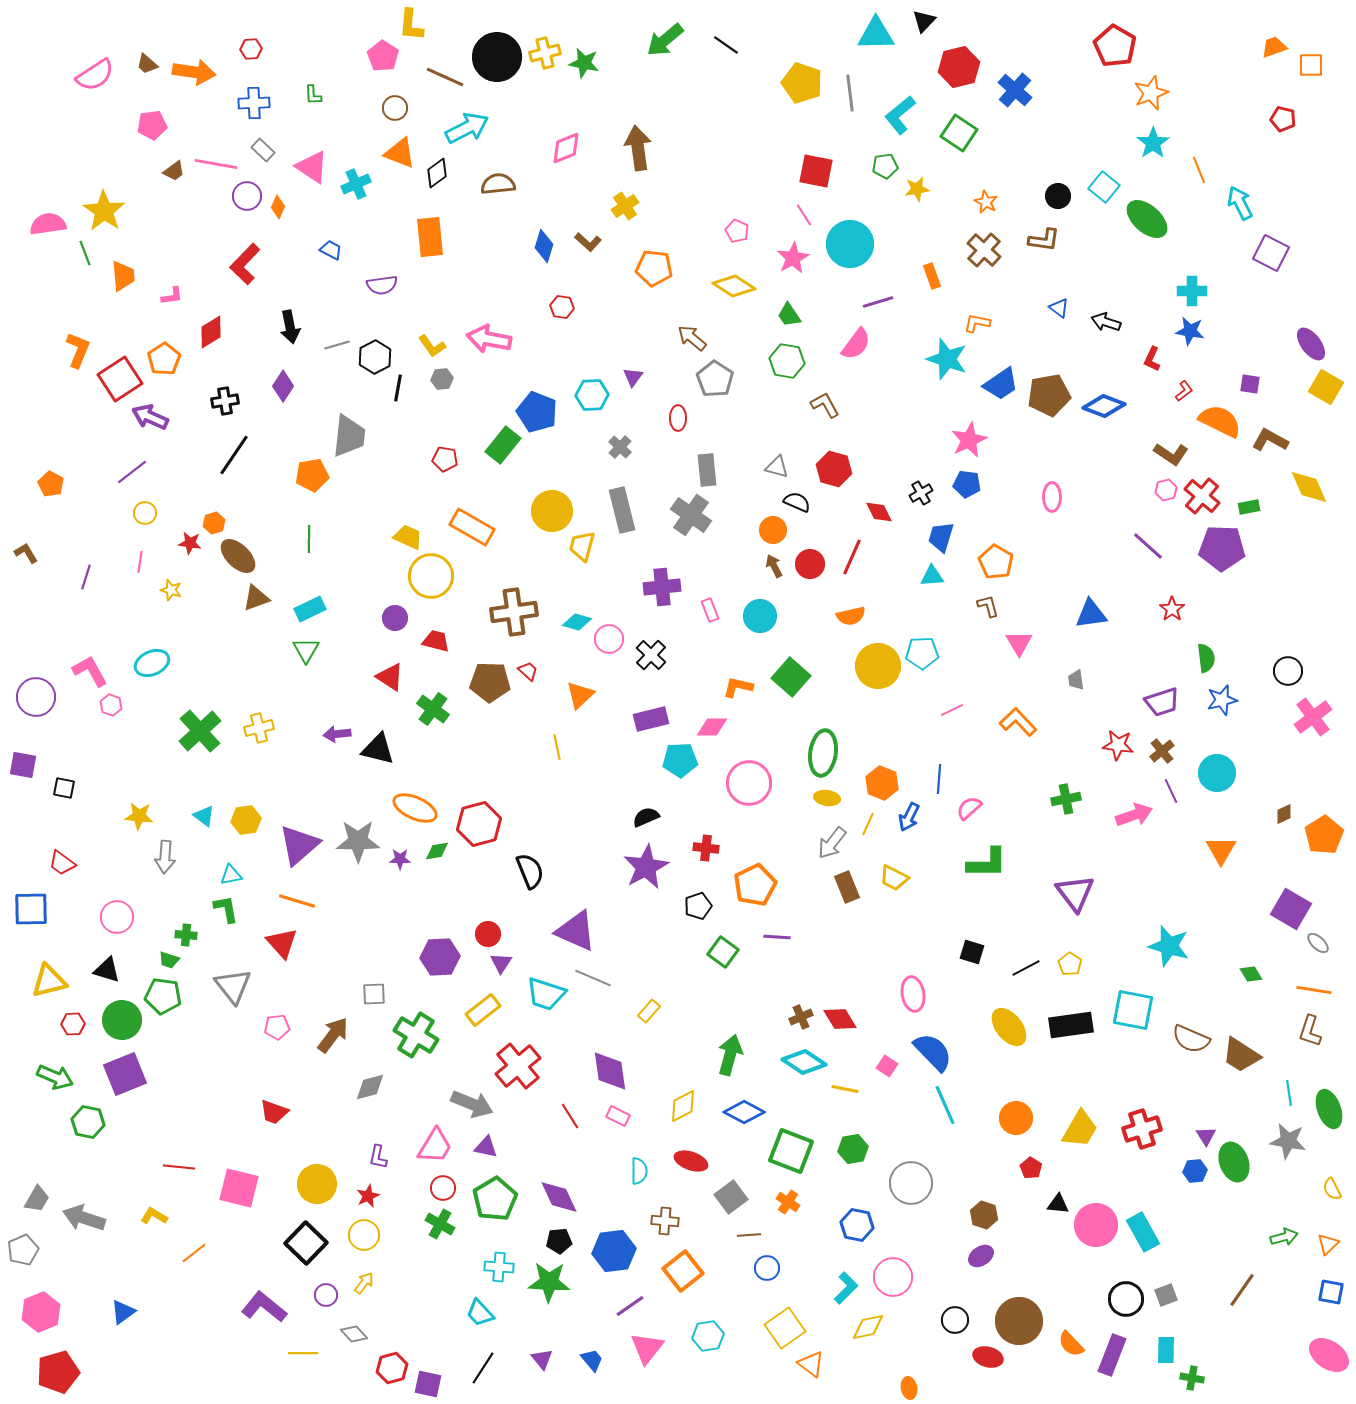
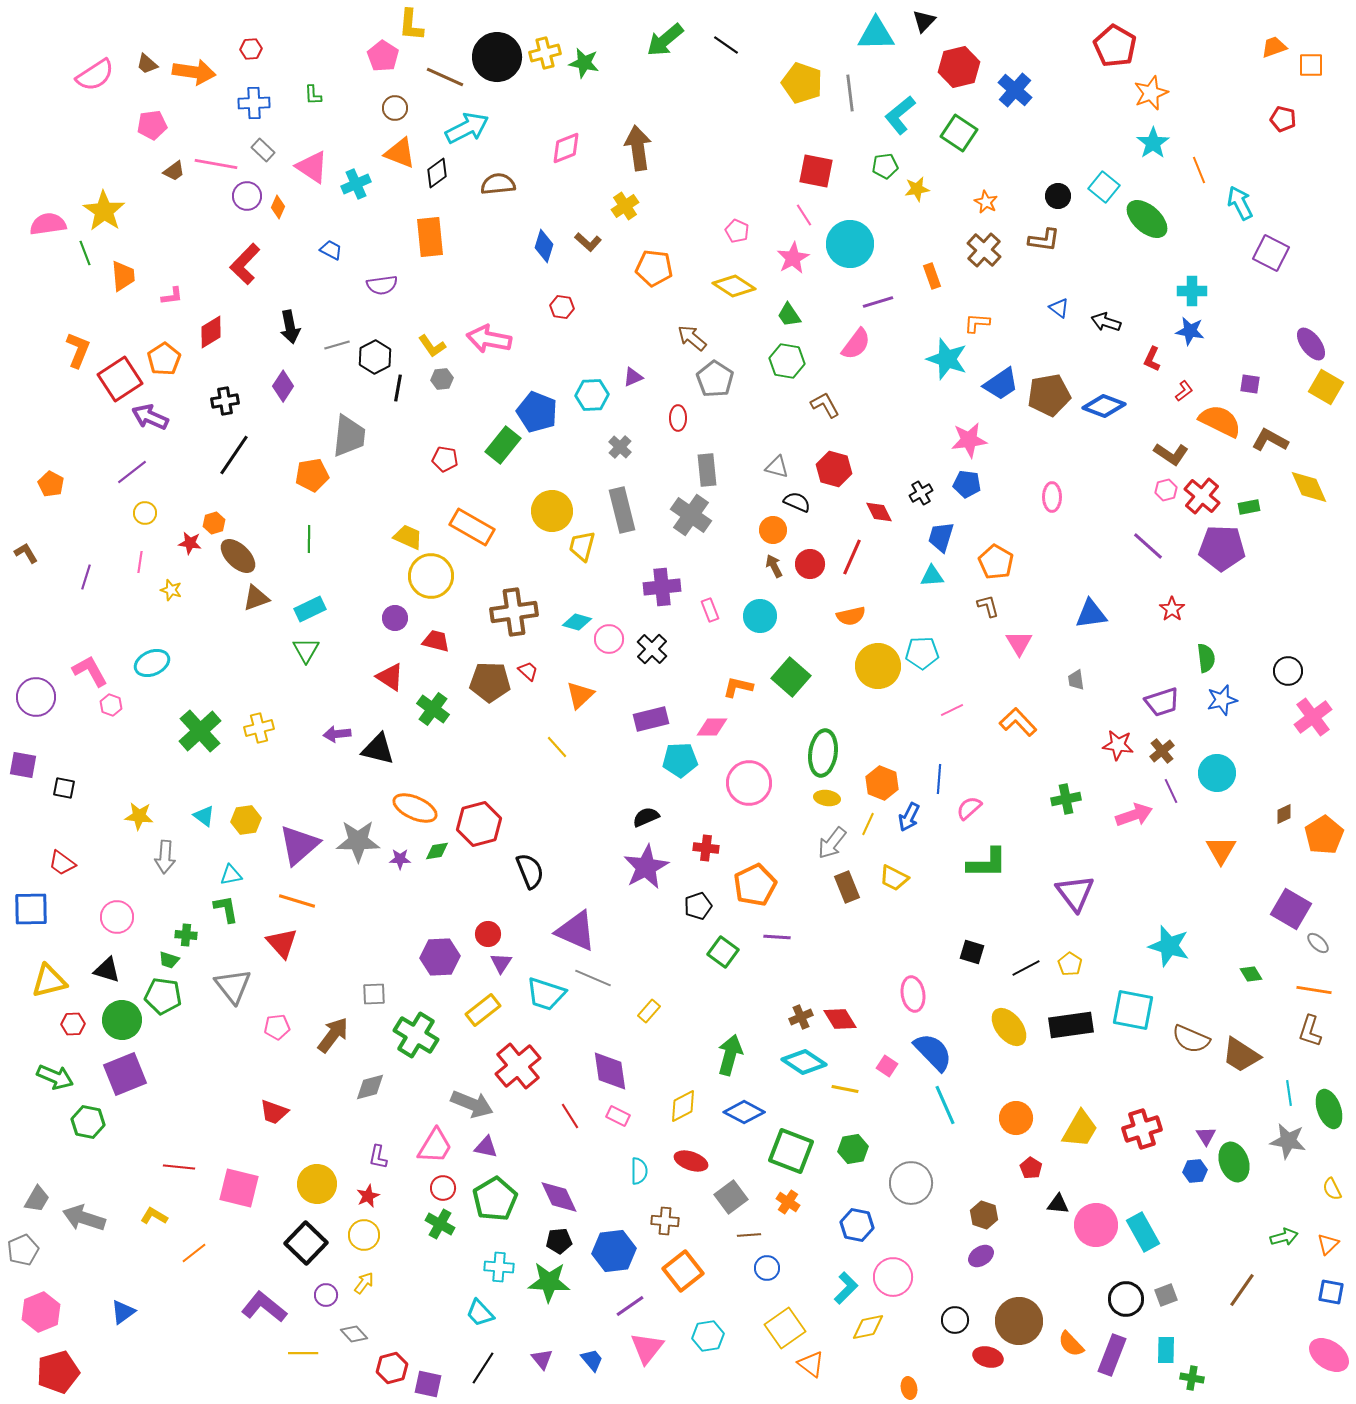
orange L-shape at (977, 323): rotated 8 degrees counterclockwise
purple triangle at (633, 377): rotated 30 degrees clockwise
pink star at (969, 440): rotated 18 degrees clockwise
black cross at (651, 655): moved 1 px right, 6 px up
yellow line at (557, 747): rotated 30 degrees counterclockwise
